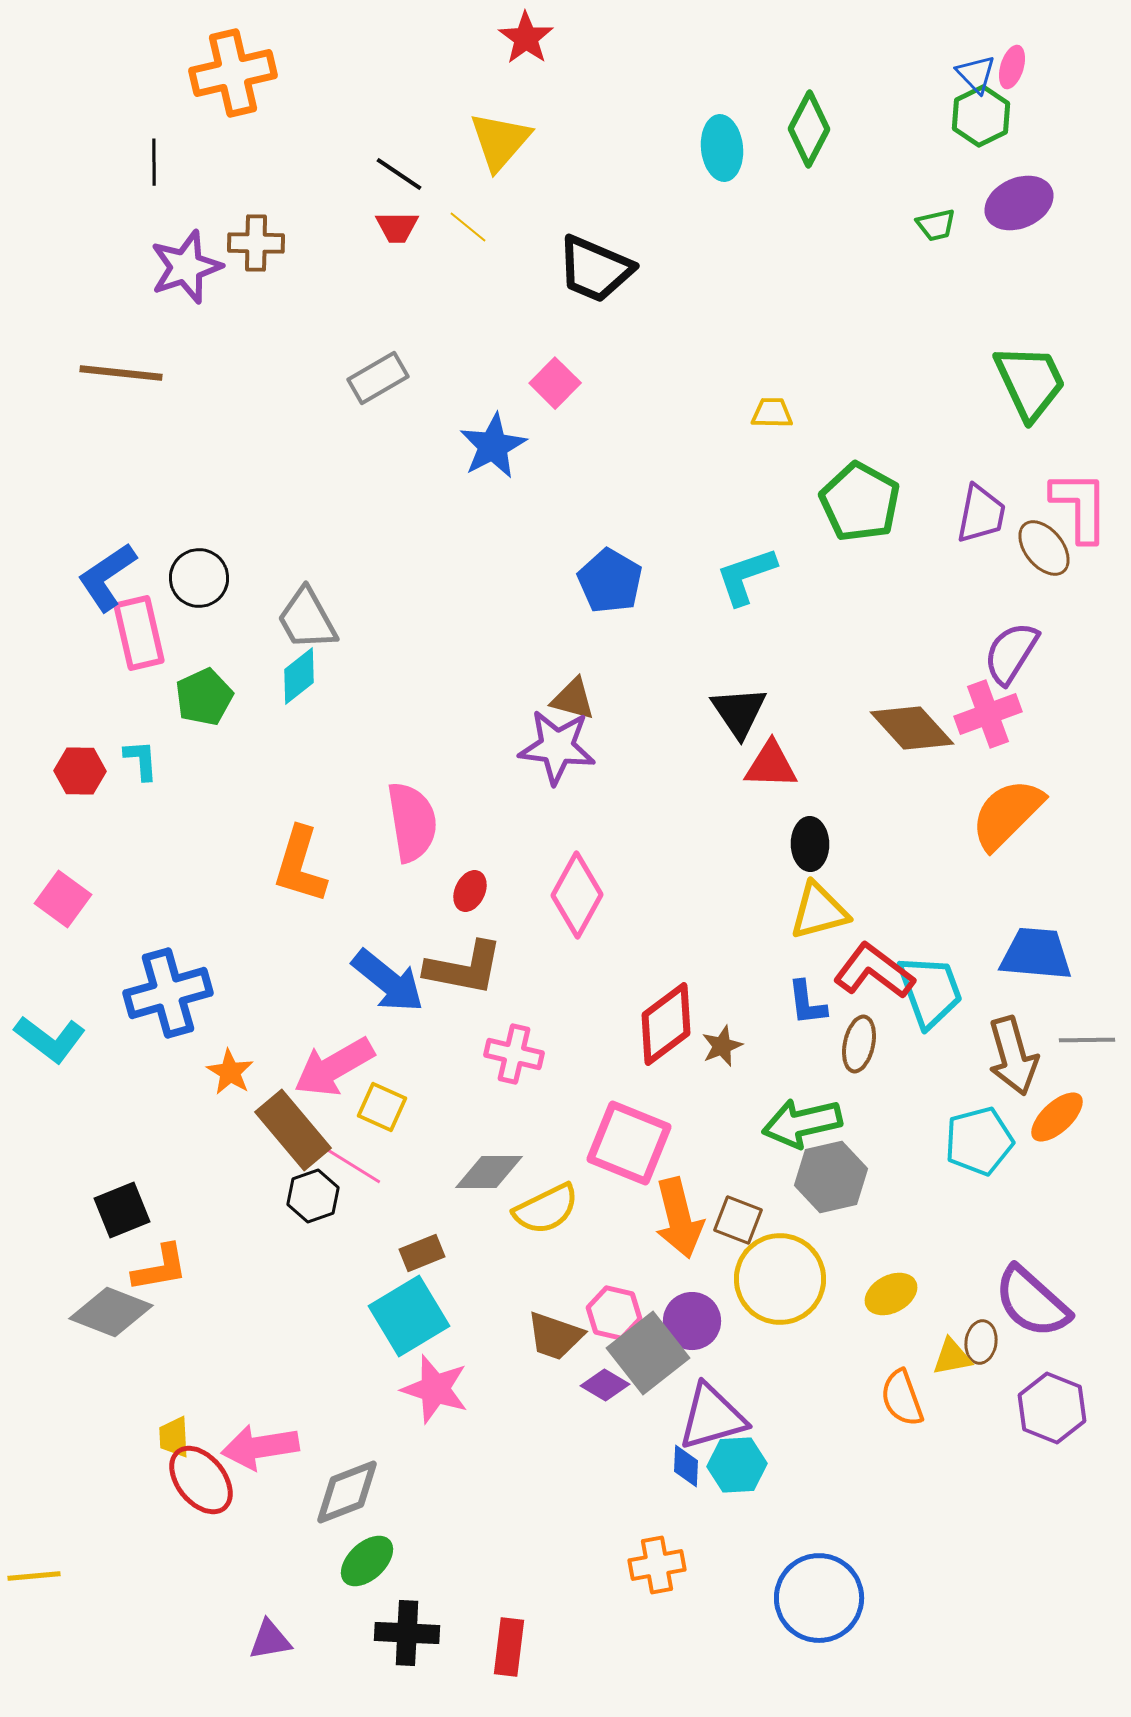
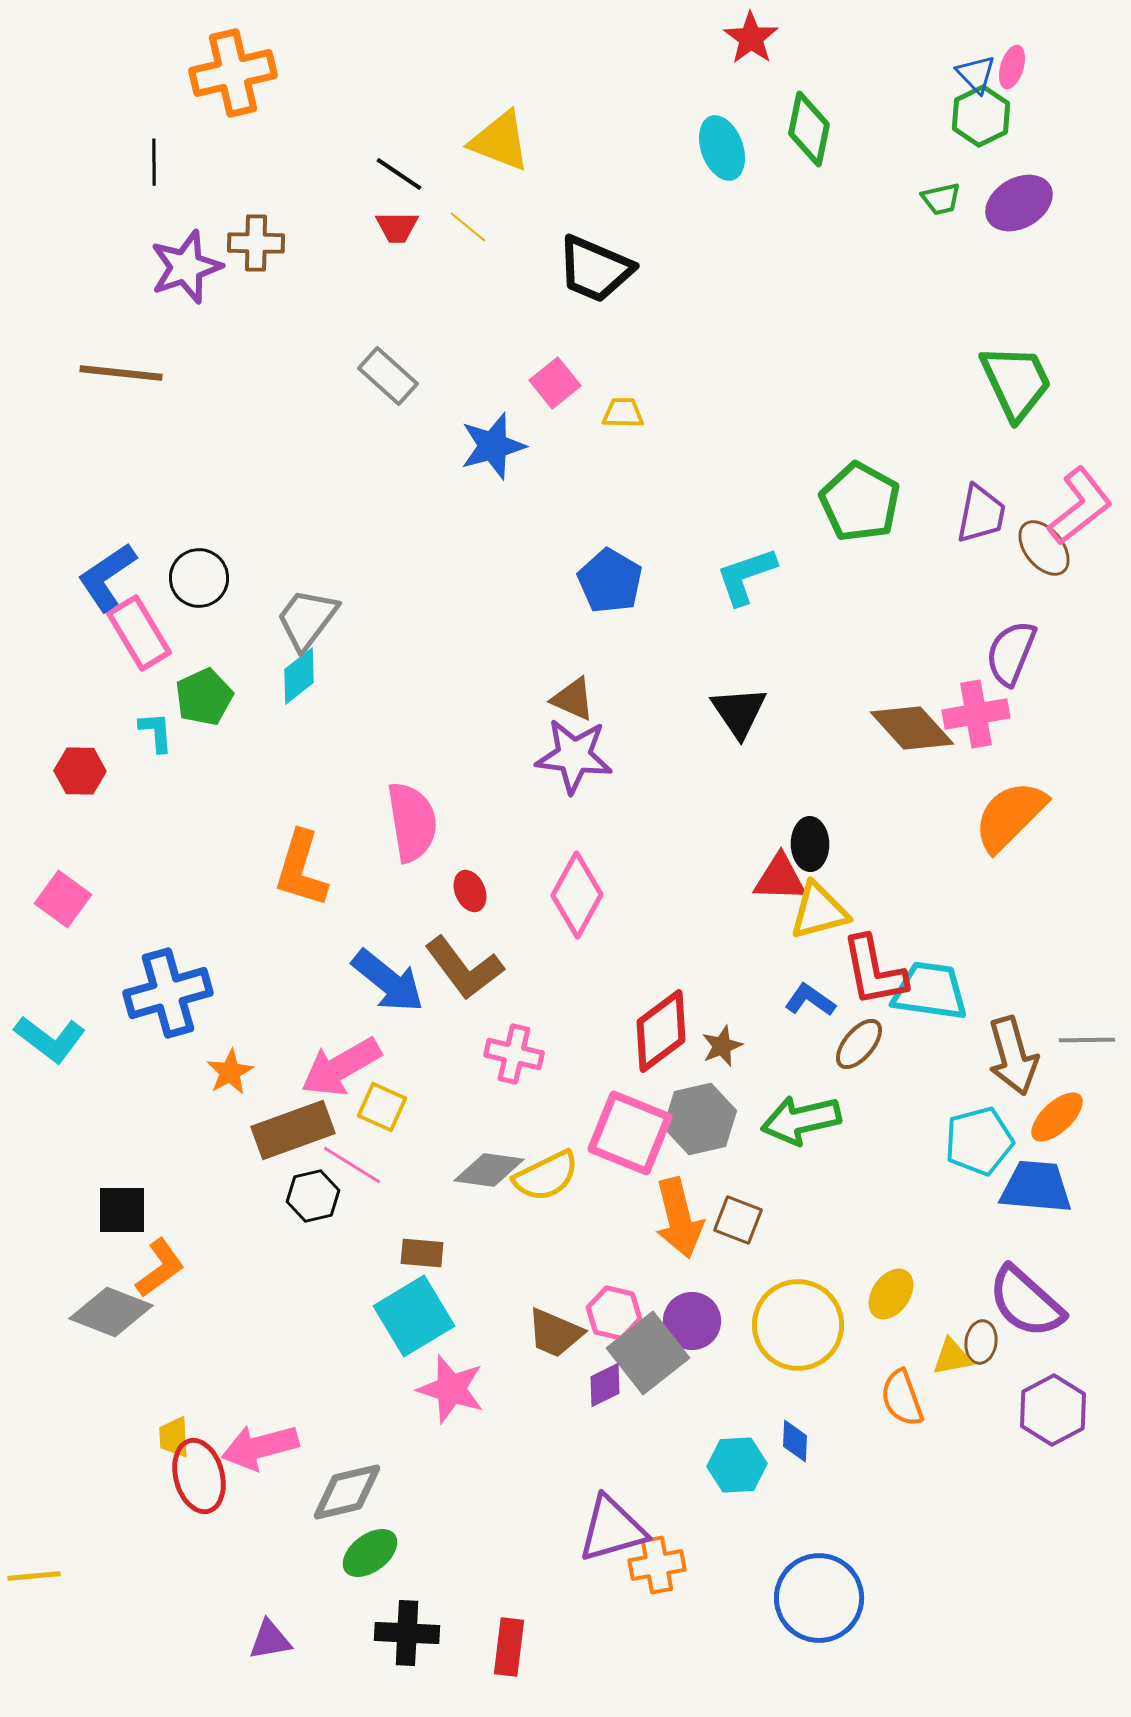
red star at (526, 38): moved 225 px right
green diamond at (809, 129): rotated 16 degrees counterclockwise
yellow triangle at (500, 141): rotated 50 degrees counterclockwise
cyan ellipse at (722, 148): rotated 14 degrees counterclockwise
purple ellipse at (1019, 203): rotated 6 degrees counterclockwise
green trapezoid at (936, 225): moved 5 px right, 26 px up
gray rectangle at (378, 378): moved 10 px right, 2 px up; rotated 72 degrees clockwise
green trapezoid at (1030, 382): moved 14 px left
pink square at (555, 383): rotated 6 degrees clockwise
yellow trapezoid at (772, 413): moved 149 px left
blue star at (493, 446): rotated 12 degrees clockwise
pink L-shape at (1080, 506): rotated 52 degrees clockwise
gray trapezoid at (307, 619): rotated 66 degrees clockwise
pink rectangle at (139, 633): rotated 18 degrees counterclockwise
purple semicircle at (1011, 653): rotated 10 degrees counterclockwise
brown triangle at (573, 699): rotated 9 degrees clockwise
pink cross at (988, 714): moved 12 px left; rotated 10 degrees clockwise
purple star at (557, 747): moved 17 px right, 9 px down
cyan L-shape at (141, 760): moved 15 px right, 28 px up
red triangle at (771, 765): moved 9 px right, 113 px down
orange semicircle at (1007, 814): moved 3 px right, 2 px down
orange L-shape at (300, 865): moved 1 px right, 4 px down
red ellipse at (470, 891): rotated 48 degrees counterclockwise
blue trapezoid at (1036, 954): moved 233 px down
brown L-shape at (464, 968): rotated 42 degrees clockwise
red L-shape at (874, 971): rotated 138 degrees counterclockwise
cyan trapezoid at (930, 991): rotated 62 degrees counterclockwise
blue L-shape at (807, 1003): moved 3 px right, 3 px up; rotated 132 degrees clockwise
red diamond at (666, 1024): moved 5 px left, 7 px down
brown ellipse at (859, 1044): rotated 28 degrees clockwise
pink arrow at (334, 1067): moved 7 px right
orange star at (230, 1072): rotated 12 degrees clockwise
green arrow at (802, 1123): moved 1 px left, 3 px up
brown rectangle at (293, 1130): rotated 70 degrees counterclockwise
pink square at (629, 1143): moved 1 px right, 10 px up
gray diamond at (489, 1172): moved 2 px up; rotated 8 degrees clockwise
gray hexagon at (831, 1177): moved 131 px left, 58 px up
black hexagon at (313, 1196): rotated 6 degrees clockwise
yellow semicircle at (546, 1209): moved 33 px up
black square at (122, 1210): rotated 22 degrees clockwise
brown rectangle at (422, 1253): rotated 27 degrees clockwise
orange L-shape at (160, 1268): rotated 26 degrees counterclockwise
yellow circle at (780, 1279): moved 18 px right, 46 px down
yellow ellipse at (891, 1294): rotated 27 degrees counterclockwise
purple semicircle at (1032, 1302): moved 6 px left
cyan square at (409, 1316): moved 5 px right
brown trapezoid at (555, 1336): moved 3 px up; rotated 4 degrees clockwise
purple diamond at (605, 1385): rotated 57 degrees counterclockwise
pink star at (435, 1389): moved 16 px right
purple hexagon at (1052, 1408): moved 1 px right, 2 px down; rotated 10 degrees clockwise
purple triangle at (712, 1417): moved 100 px left, 112 px down
pink arrow at (260, 1447): rotated 6 degrees counterclockwise
blue diamond at (686, 1466): moved 109 px right, 25 px up
red ellipse at (201, 1480): moved 2 px left, 4 px up; rotated 24 degrees clockwise
gray diamond at (347, 1492): rotated 8 degrees clockwise
green ellipse at (367, 1561): moved 3 px right, 8 px up; rotated 6 degrees clockwise
